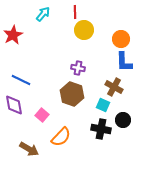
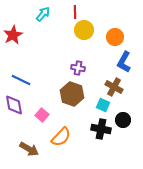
orange circle: moved 6 px left, 2 px up
blue L-shape: rotated 30 degrees clockwise
